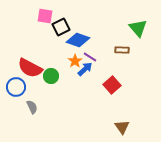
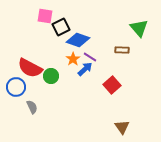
green triangle: moved 1 px right
orange star: moved 2 px left, 2 px up
